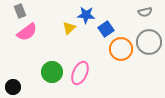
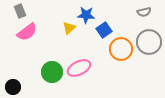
gray semicircle: moved 1 px left
blue square: moved 2 px left, 1 px down
pink ellipse: moved 1 px left, 5 px up; rotated 40 degrees clockwise
